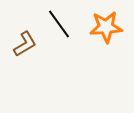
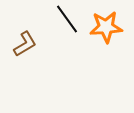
black line: moved 8 px right, 5 px up
